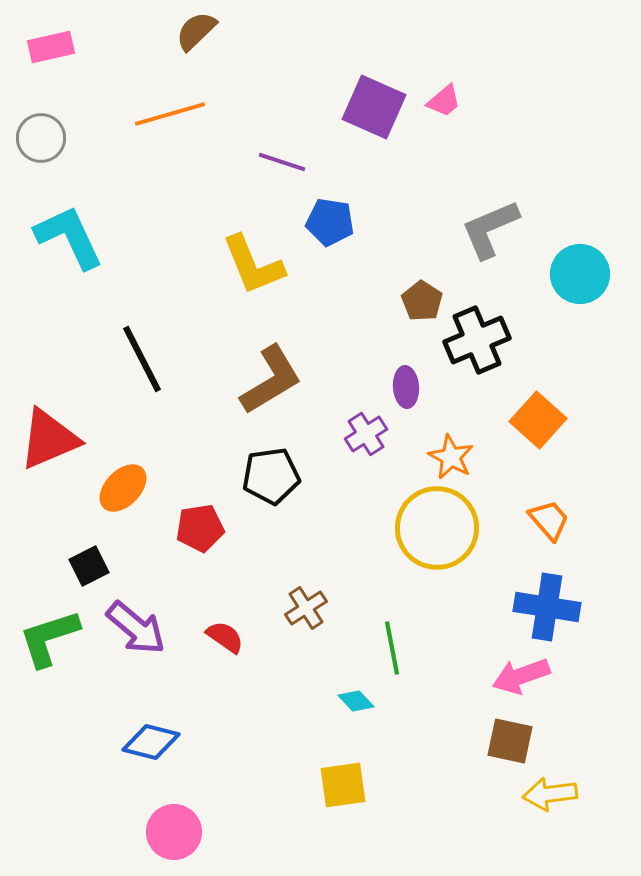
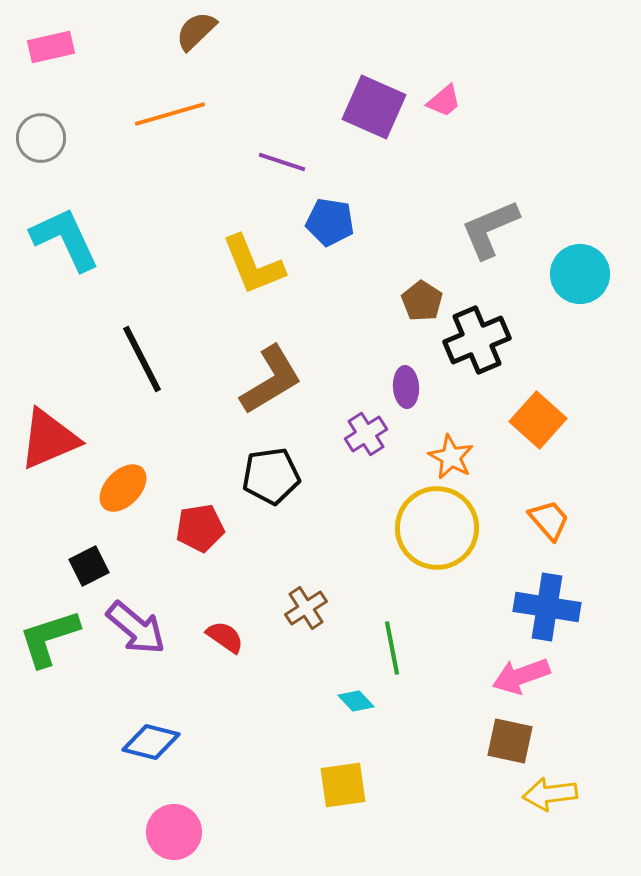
cyan L-shape: moved 4 px left, 2 px down
